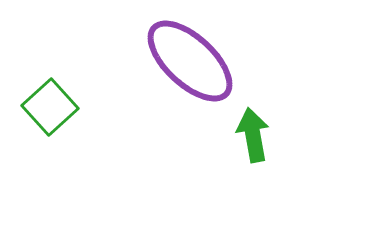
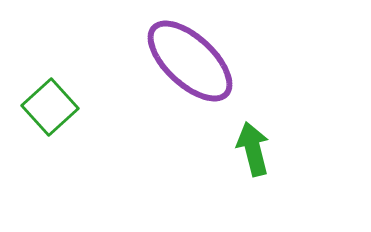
green arrow: moved 14 px down; rotated 4 degrees counterclockwise
